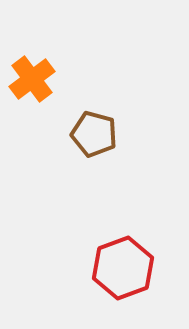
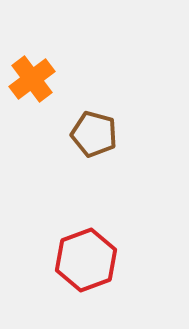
red hexagon: moved 37 px left, 8 px up
